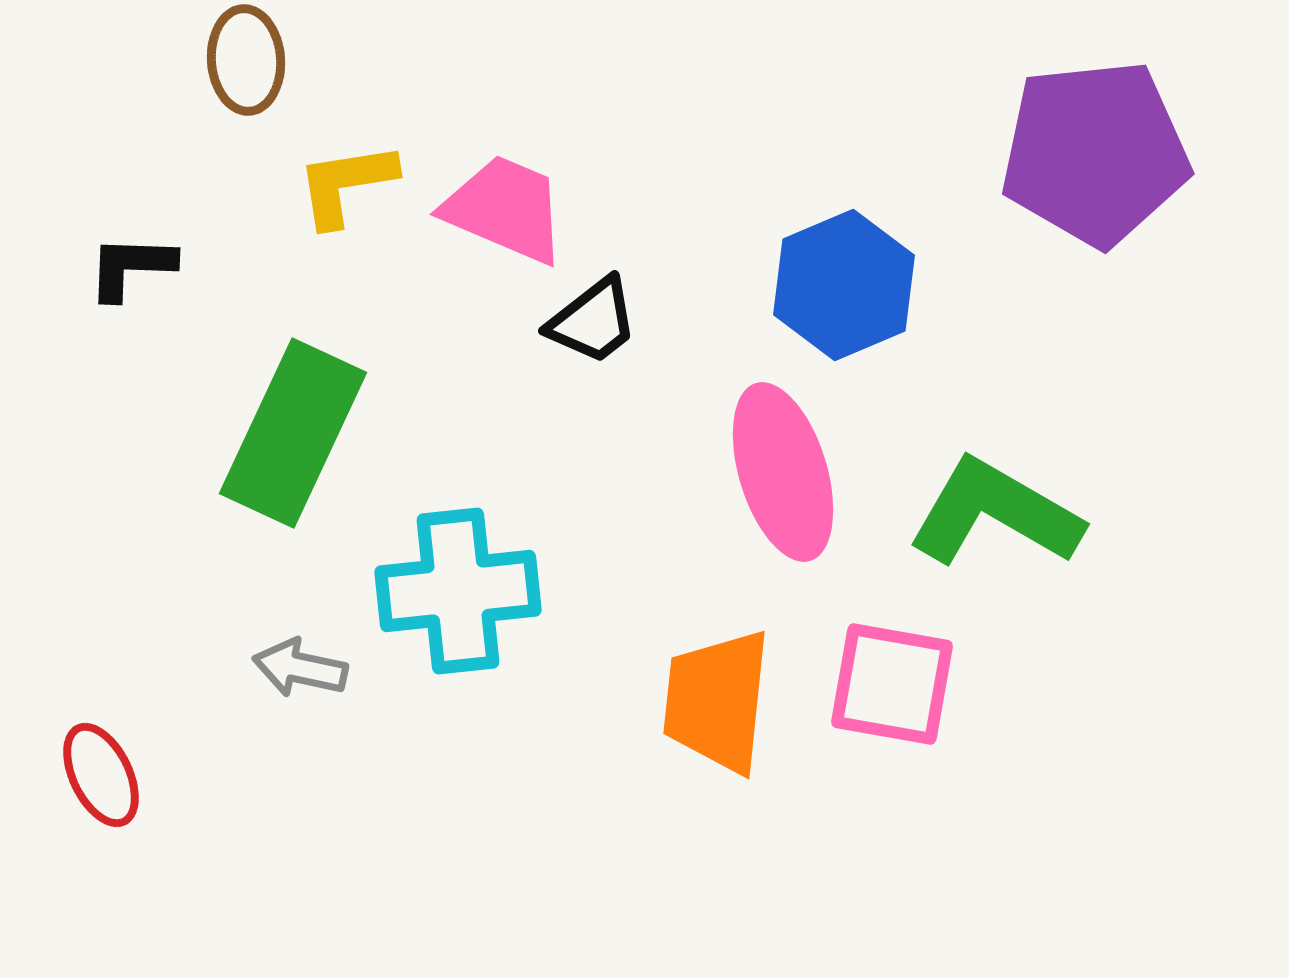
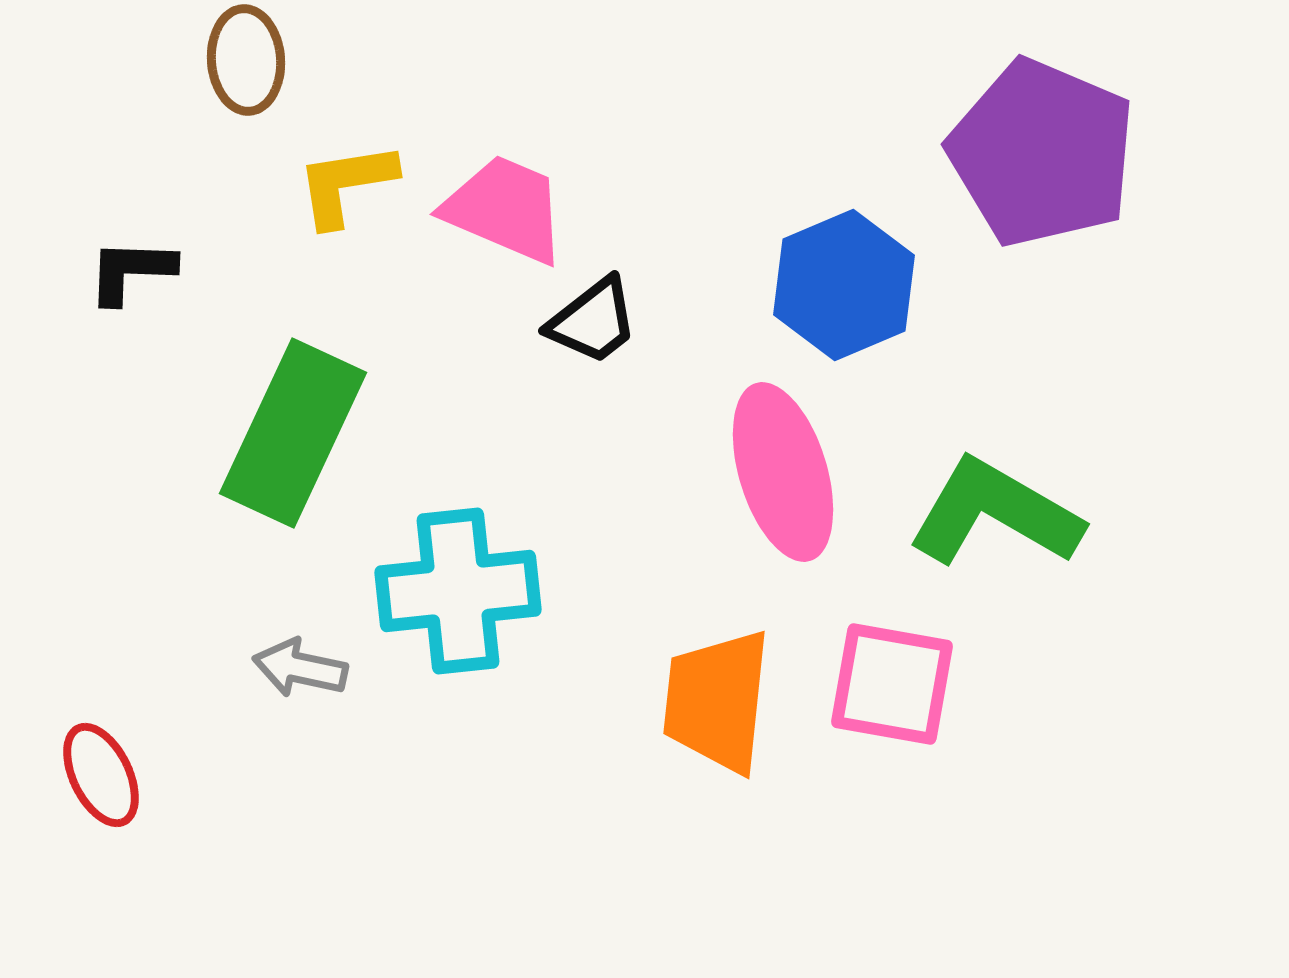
purple pentagon: moved 53 px left; rotated 29 degrees clockwise
black L-shape: moved 4 px down
